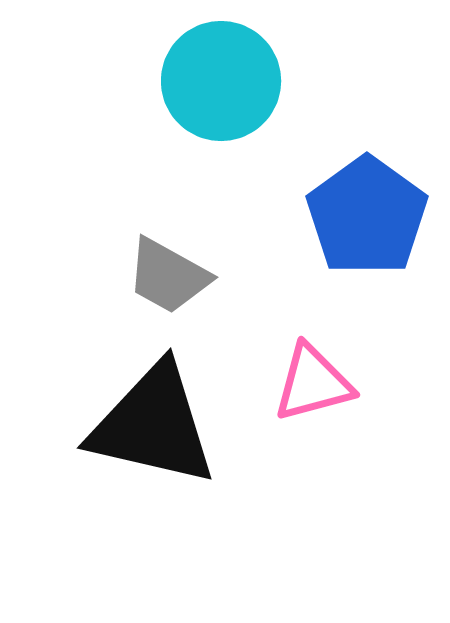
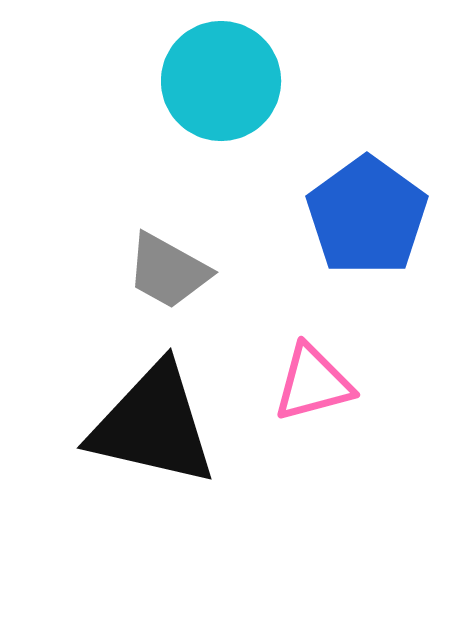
gray trapezoid: moved 5 px up
